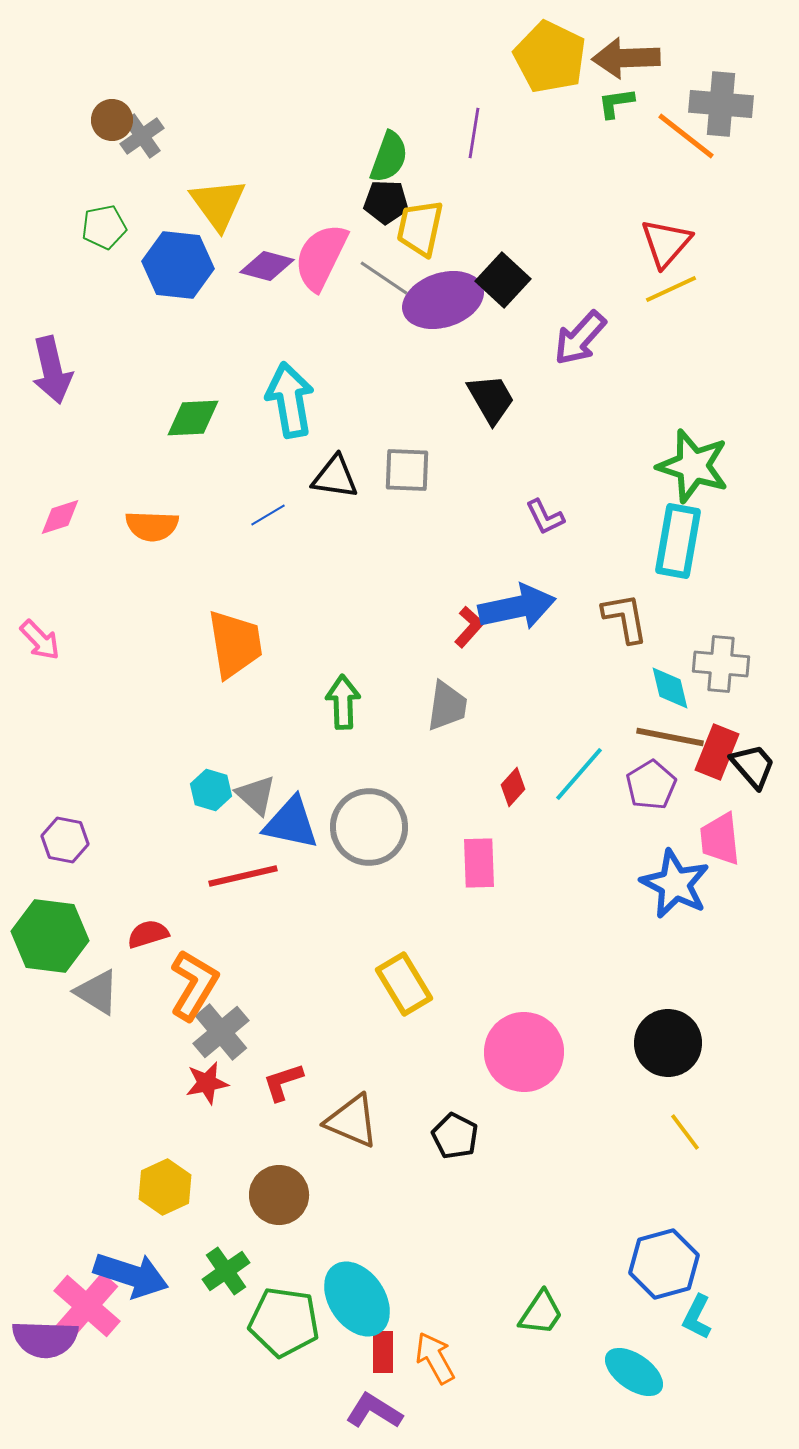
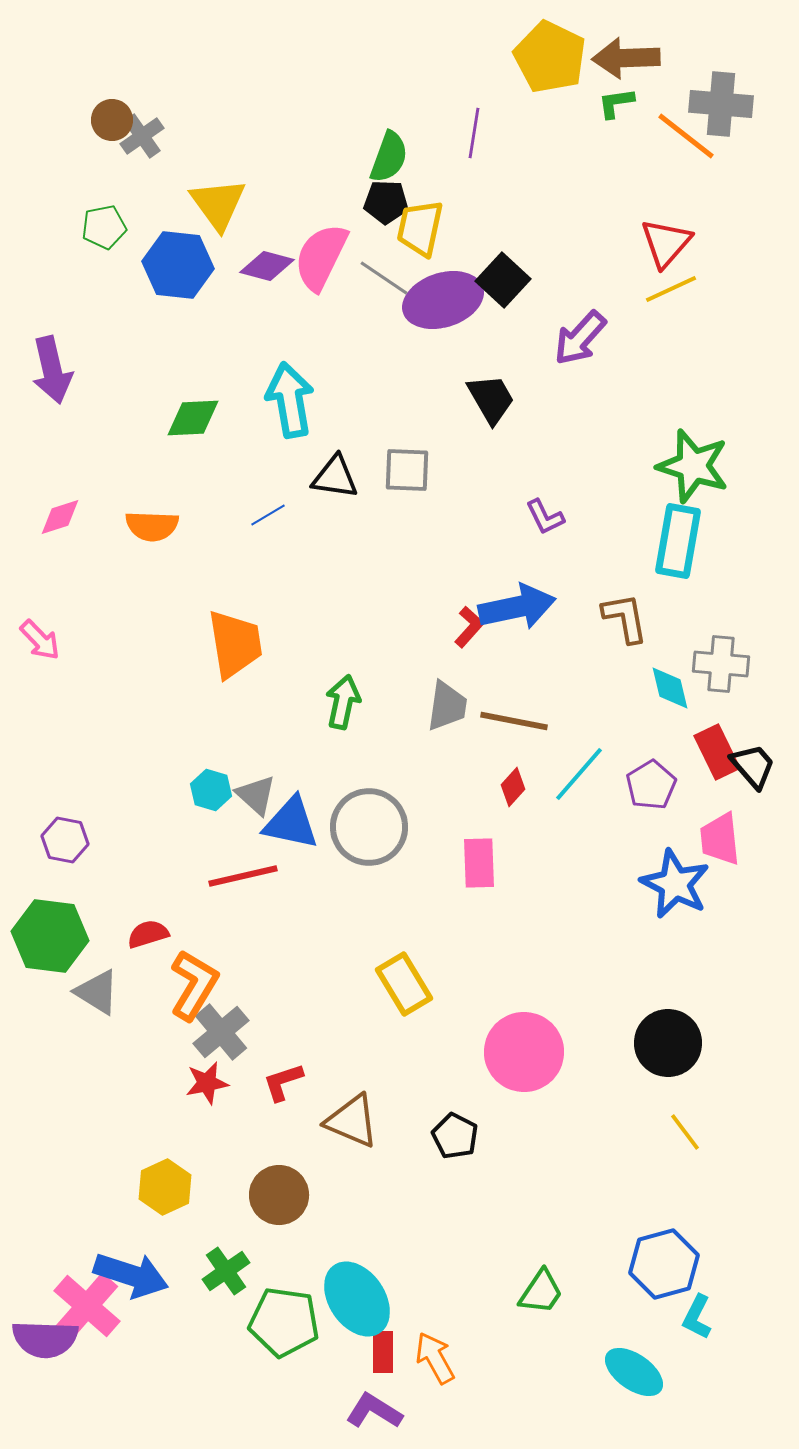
green arrow at (343, 702): rotated 14 degrees clockwise
brown line at (670, 737): moved 156 px left, 16 px up
red rectangle at (717, 752): rotated 48 degrees counterclockwise
green trapezoid at (541, 1313): moved 21 px up
